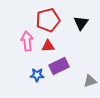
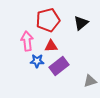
black triangle: rotated 14 degrees clockwise
red triangle: moved 3 px right
purple rectangle: rotated 12 degrees counterclockwise
blue star: moved 14 px up
